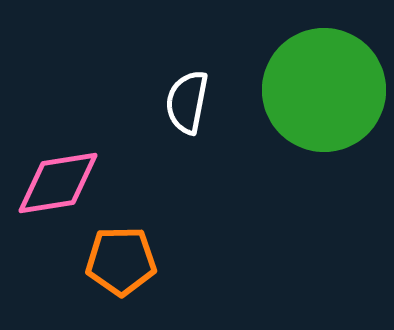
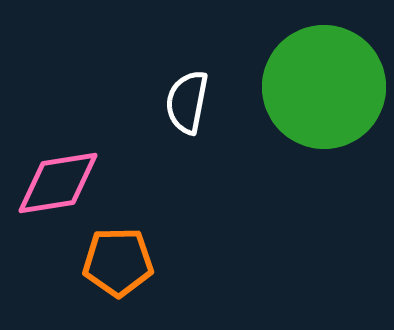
green circle: moved 3 px up
orange pentagon: moved 3 px left, 1 px down
